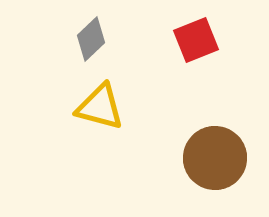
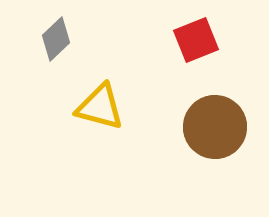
gray diamond: moved 35 px left
brown circle: moved 31 px up
